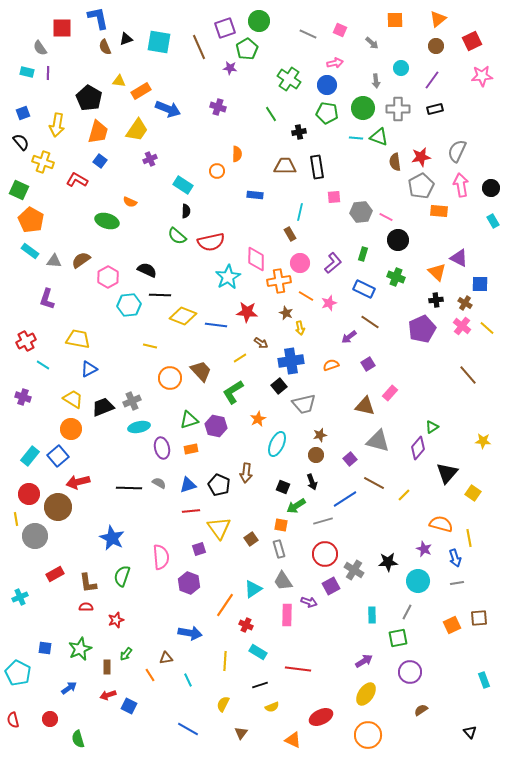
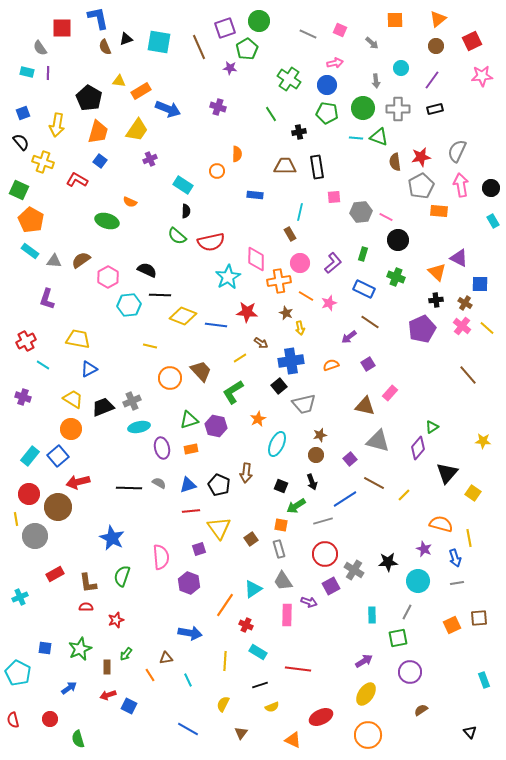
black square at (283, 487): moved 2 px left, 1 px up
